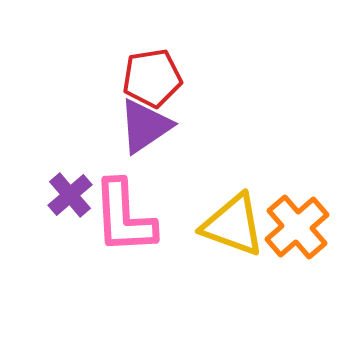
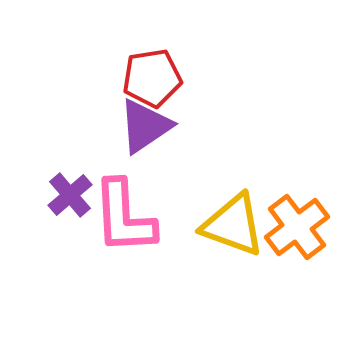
orange cross: rotated 4 degrees clockwise
